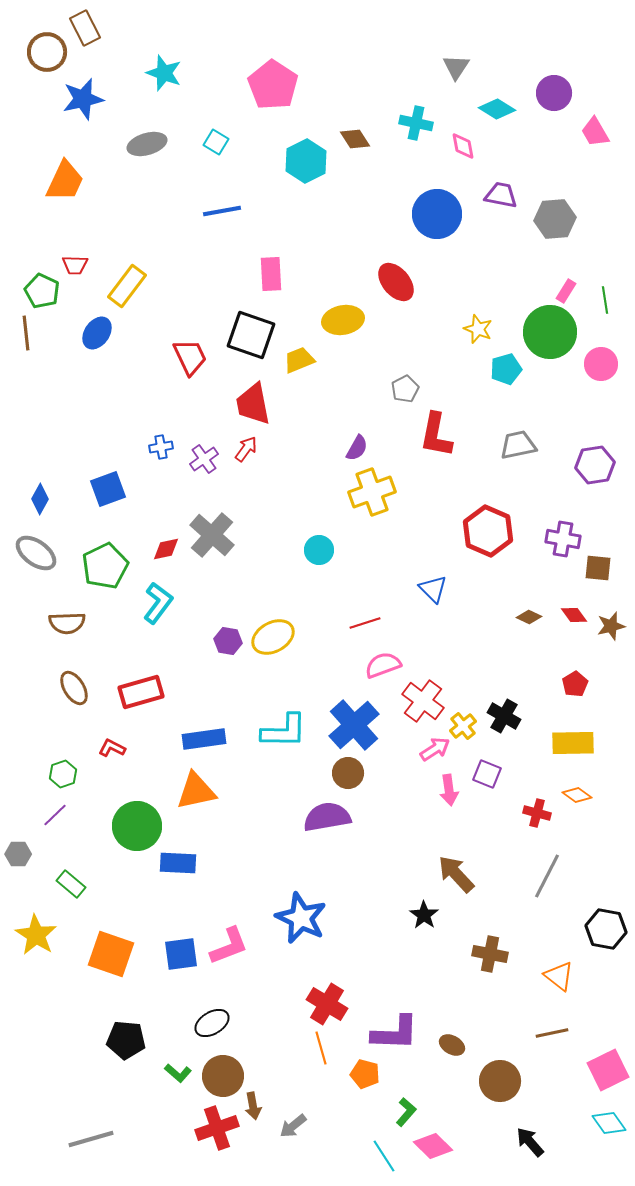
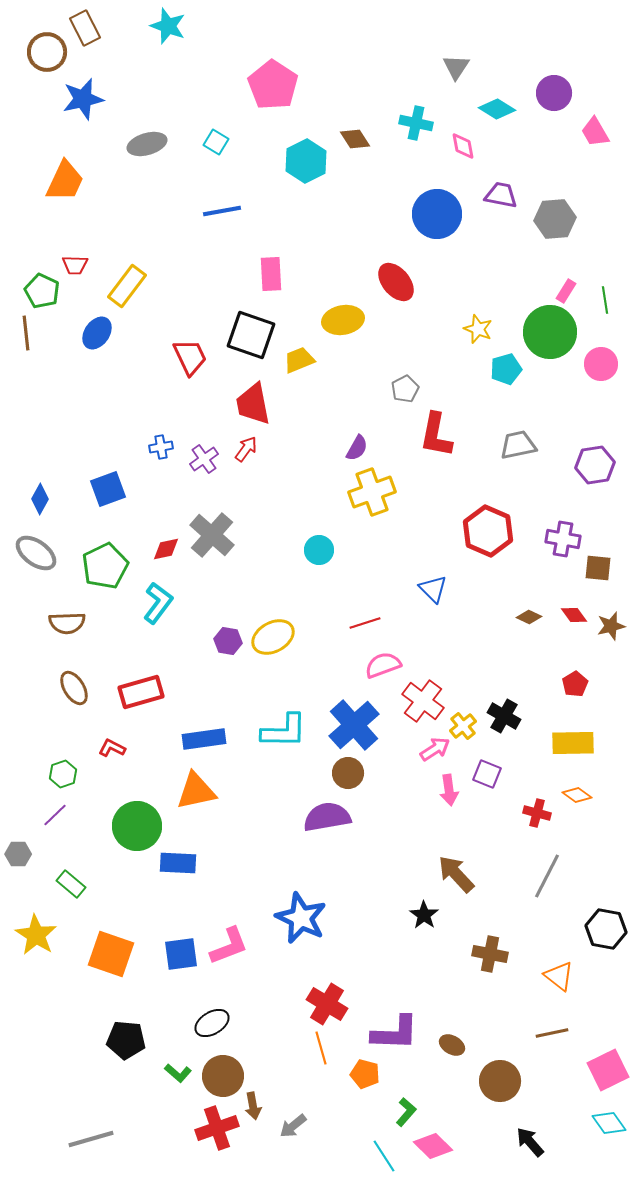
cyan star at (164, 73): moved 4 px right, 47 px up
